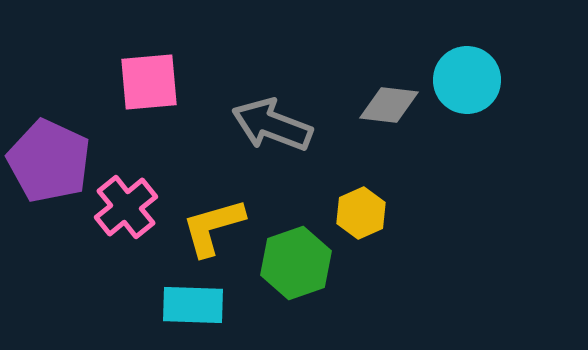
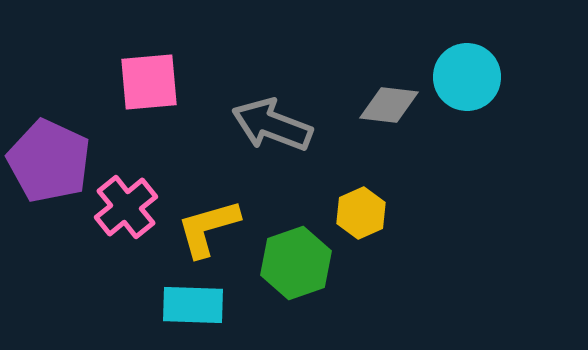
cyan circle: moved 3 px up
yellow L-shape: moved 5 px left, 1 px down
